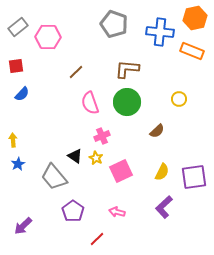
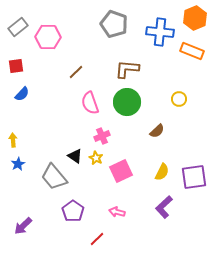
orange hexagon: rotated 10 degrees counterclockwise
